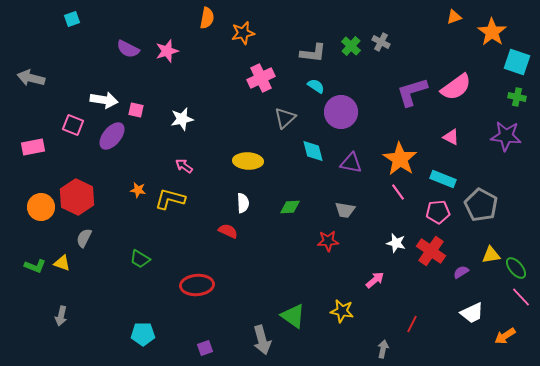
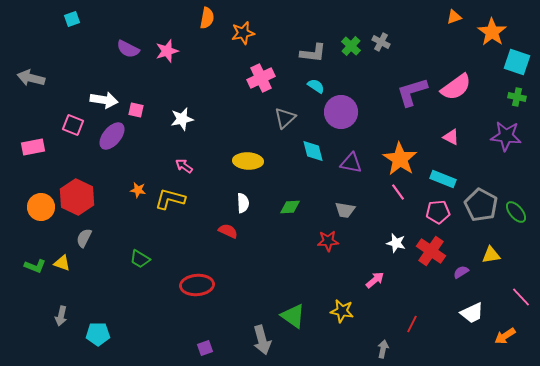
green ellipse at (516, 268): moved 56 px up
cyan pentagon at (143, 334): moved 45 px left
